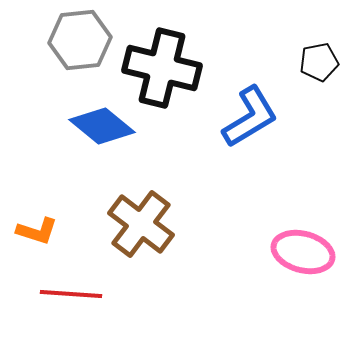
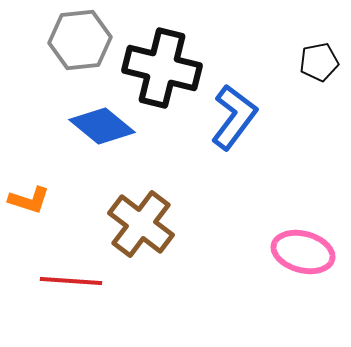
blue L-shape: moved 16 px left; rotated 22 degrees counterclockwise
orange L-shape: moved 8 px left, 31 px up
red line: moved 13 px up
